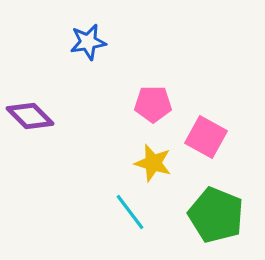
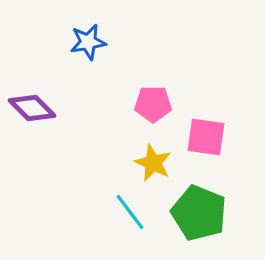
purple diamond: moved 2 px right, 8 px up
pink square: rotated 21 degrees counterclockwise
yellow star: rotated 9 degrees clockwise
green pentagon: moved 17 px left, 2 px up
